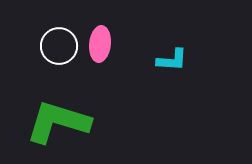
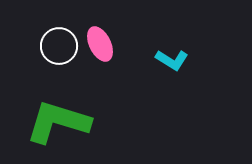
pink ellipse: rotated 32 degrees counterclockwise
cyan L-shape: rotated 28 degrees clockwise
